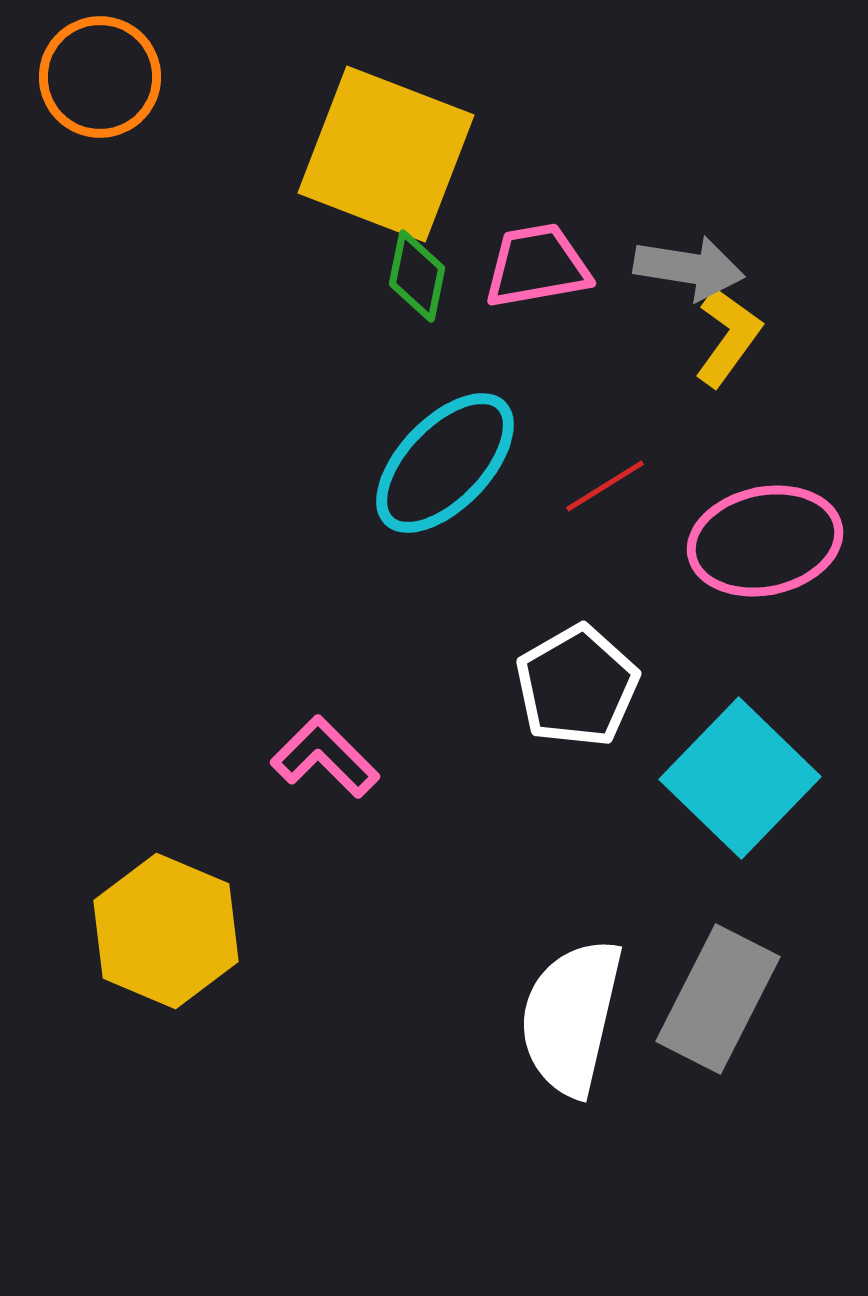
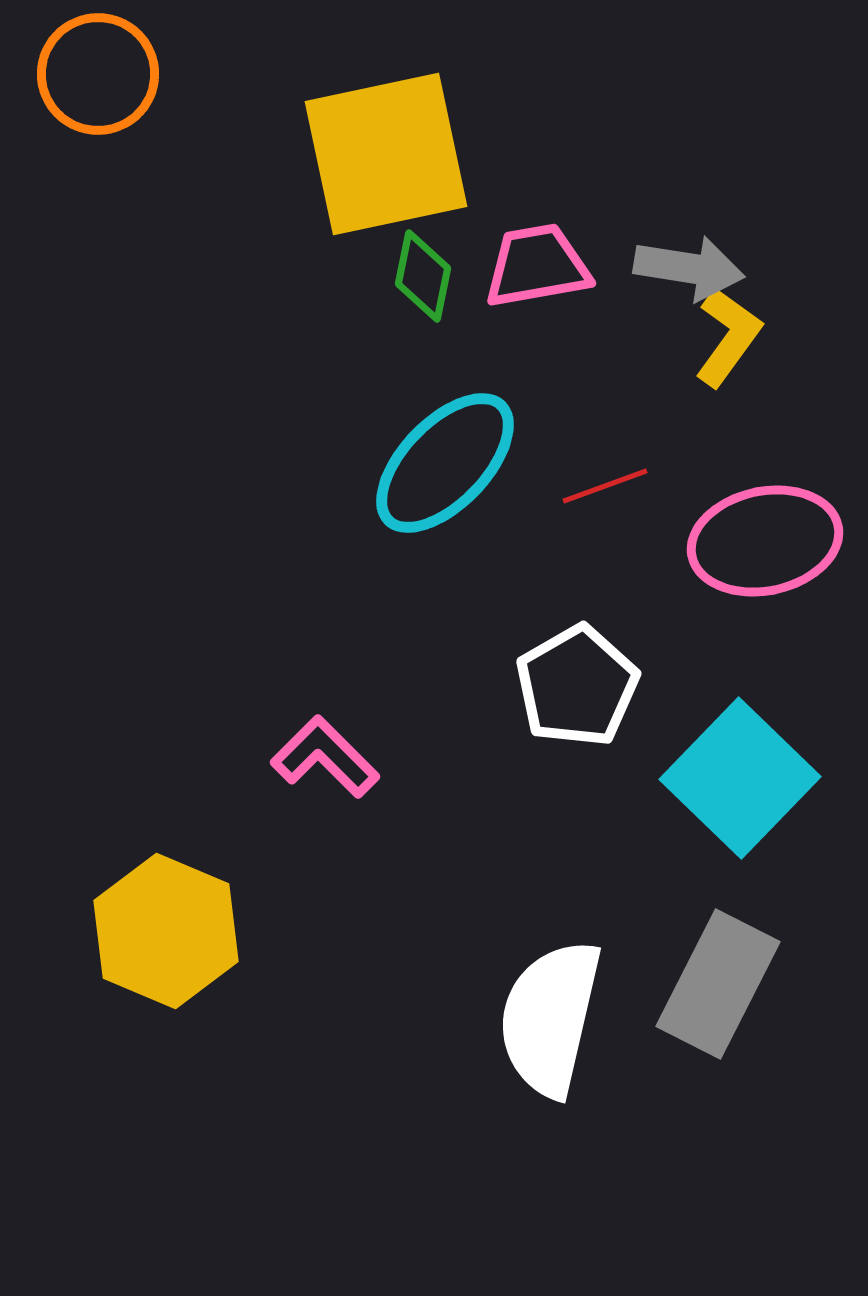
orange circle: moved 2 px left, 3 px up
yellow square: rotated 33 degrees counterclockwise
green diamond: moved 6 px right
red line: rotated 12 degrees clockwise
gray rectangle: moved 15 px up
white semicircle: moved 21 px left, 1 px down
